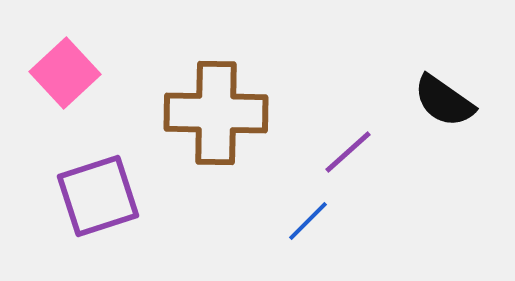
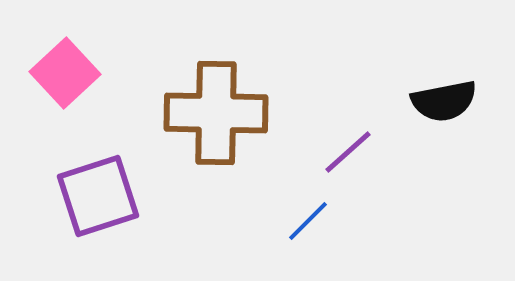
black semicircle: rotated 46 degrees counterclockwise
